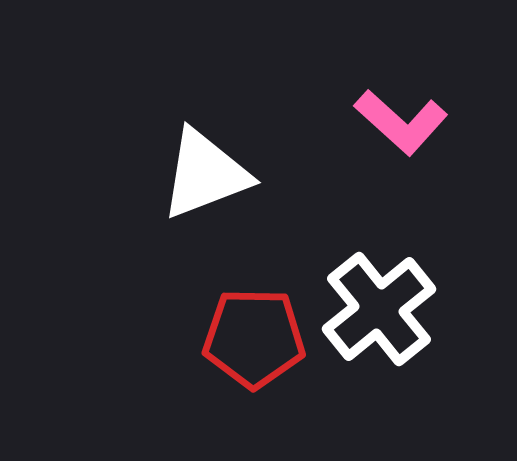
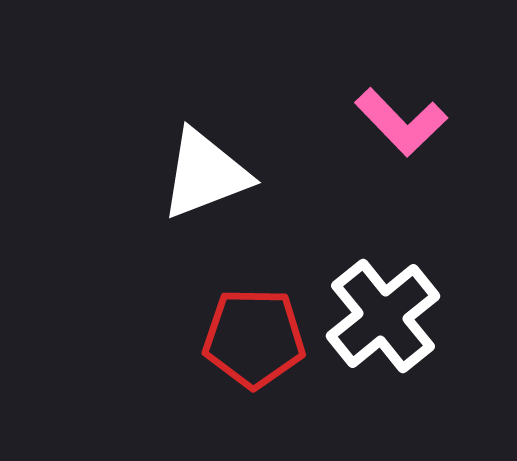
pink L-shape: rotated 4 degrees clockwise
white cross: moved 4 px right, 7 px down
